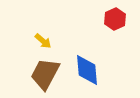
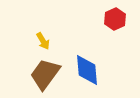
yellow arrow: rotated 18 degrees clockwise
brown trapezoid: rotated 8 degrees clockwise
